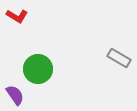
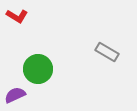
gray rectangle: moved 12 px left, 6 px up
purple semicircle: rotated 80 degrees counterclockwise
